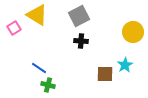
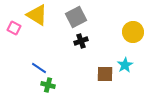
gray square: moved 3 px left, 1 px down
pink square: rotated 32 degrees counterclockwise
black cross: rotated 24 degrees counterclockwise
